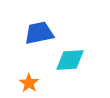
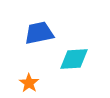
cyan diamond: moved 4 px right, 1 px up
